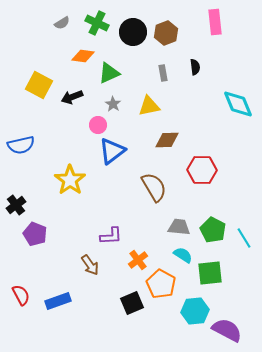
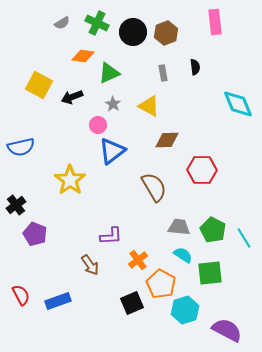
yellow triangle: rotated 40 degrees clockwise
blue semicircle: moved 2 px down
cyan hexagon: moved 10 px left, 1 px up; rotated 12 degrees counterclockwise
